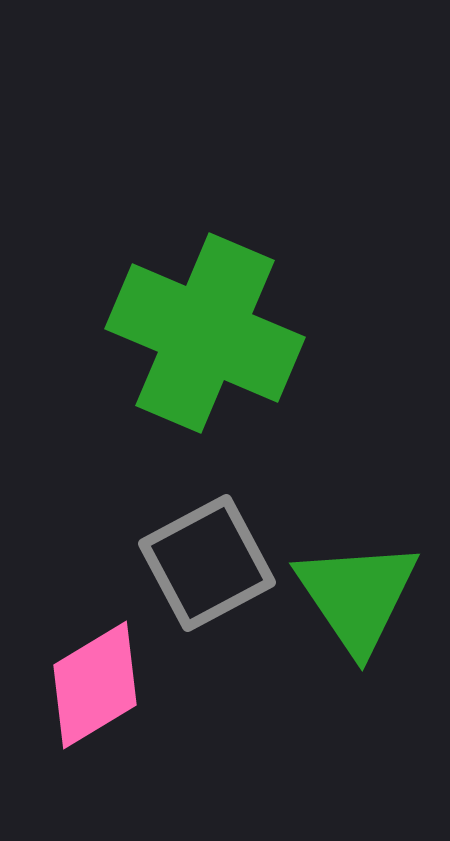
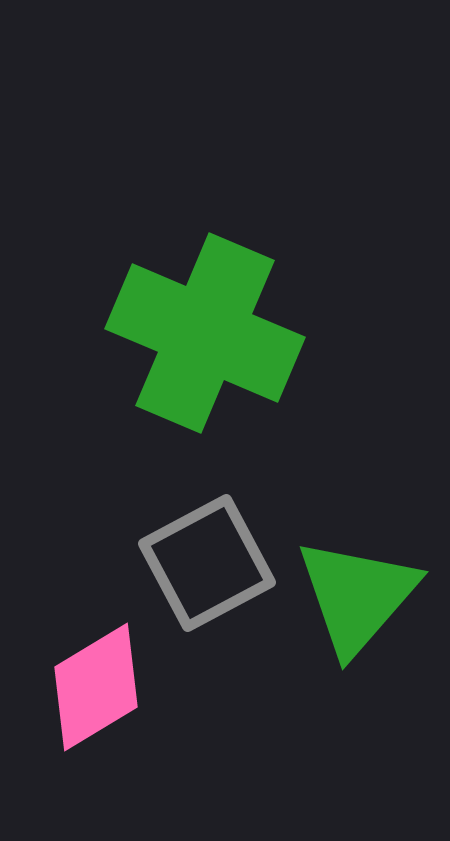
green triangle: rotated 15 degrees clockwise
pink diamond: moved 1 px right, 2 px down
